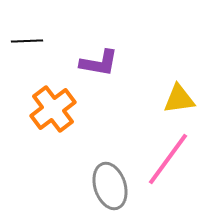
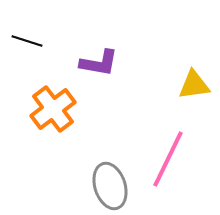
black line: rotated 20 degrees clockwise
yellow triangle: moved 15 px right, 14 px up
pink line: rotated 10 degrees counterclockwise
